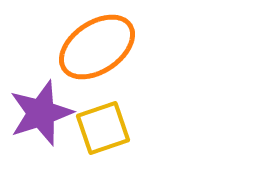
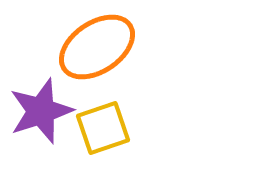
purple star: moved 2 px up
